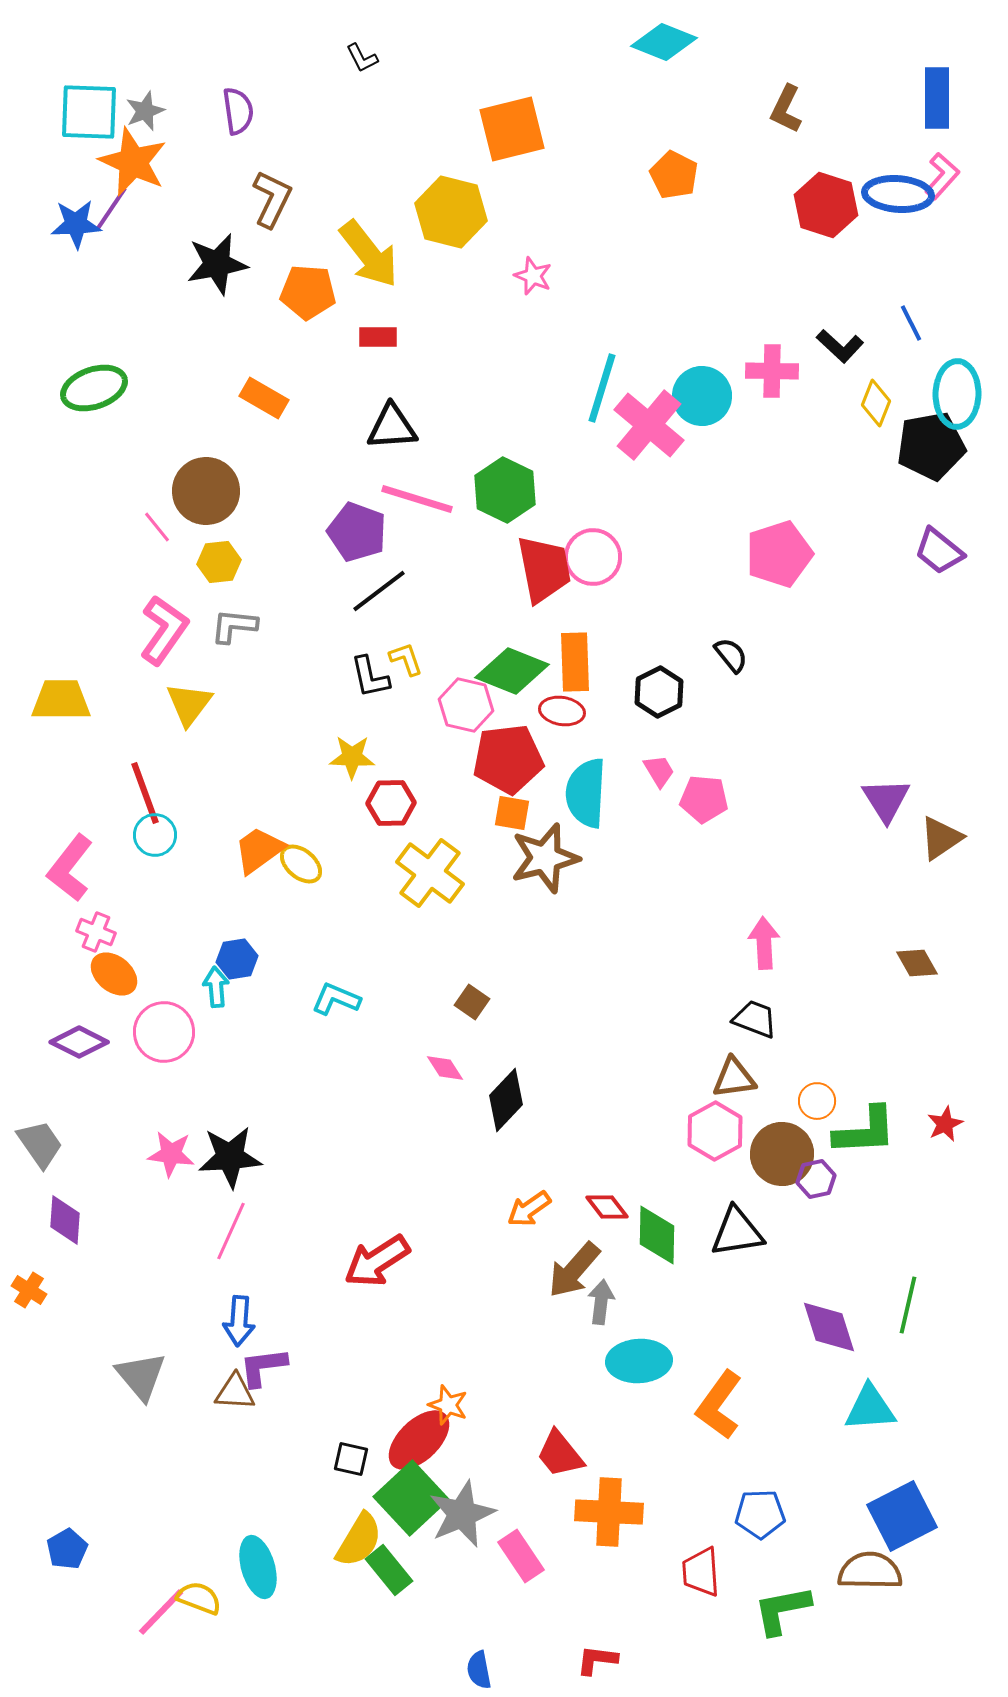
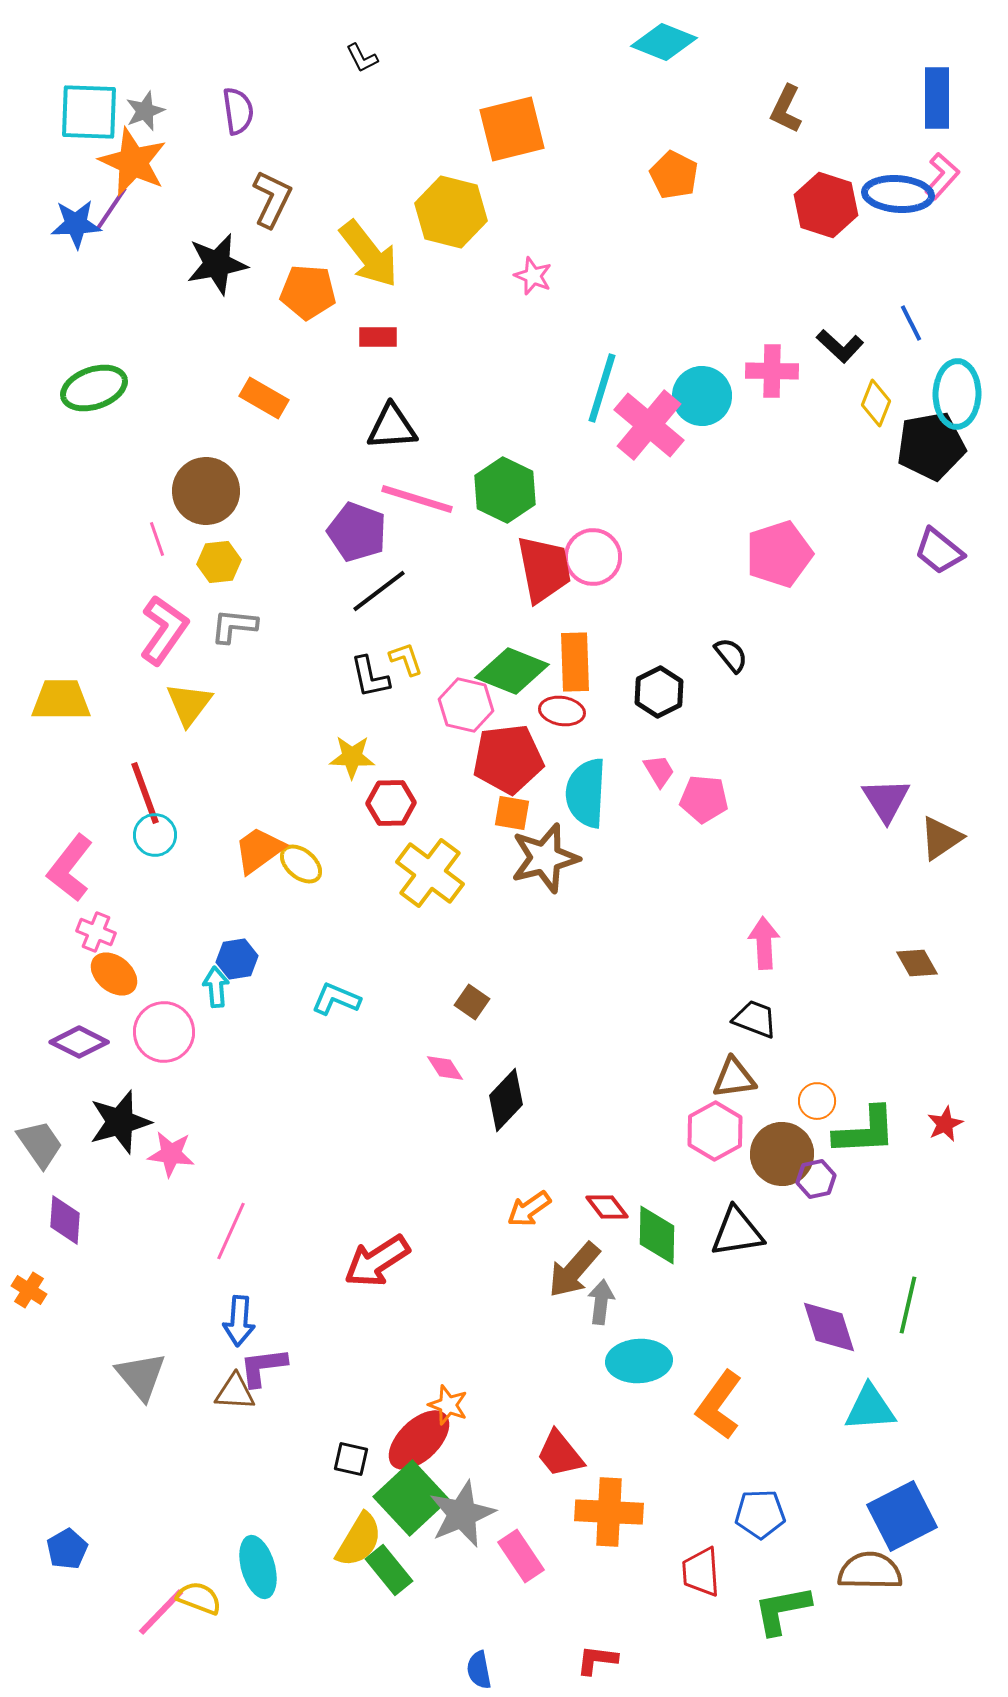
pink line at (157, 527): moved 12 px down; rotated 20 degrees clockwise
black star at (230, 1157): moved 110 px left, 35 px up; rotated 12 degrees counterclockwise
